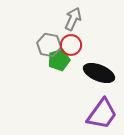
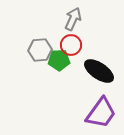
gray hexagon: moved 9 px left, 5 px down; rotated 15 degrees counterclockwise
green pentagon: rotated 15 degrees clockwise
black ellipse: moved 2 px up; rotated 12 degrees clockwise
purple trapezoid: moved 1 px left, 1 px up
